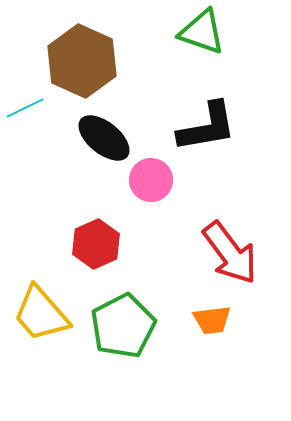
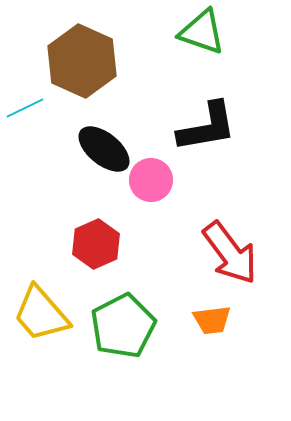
black ellipse: moved 11 px down
